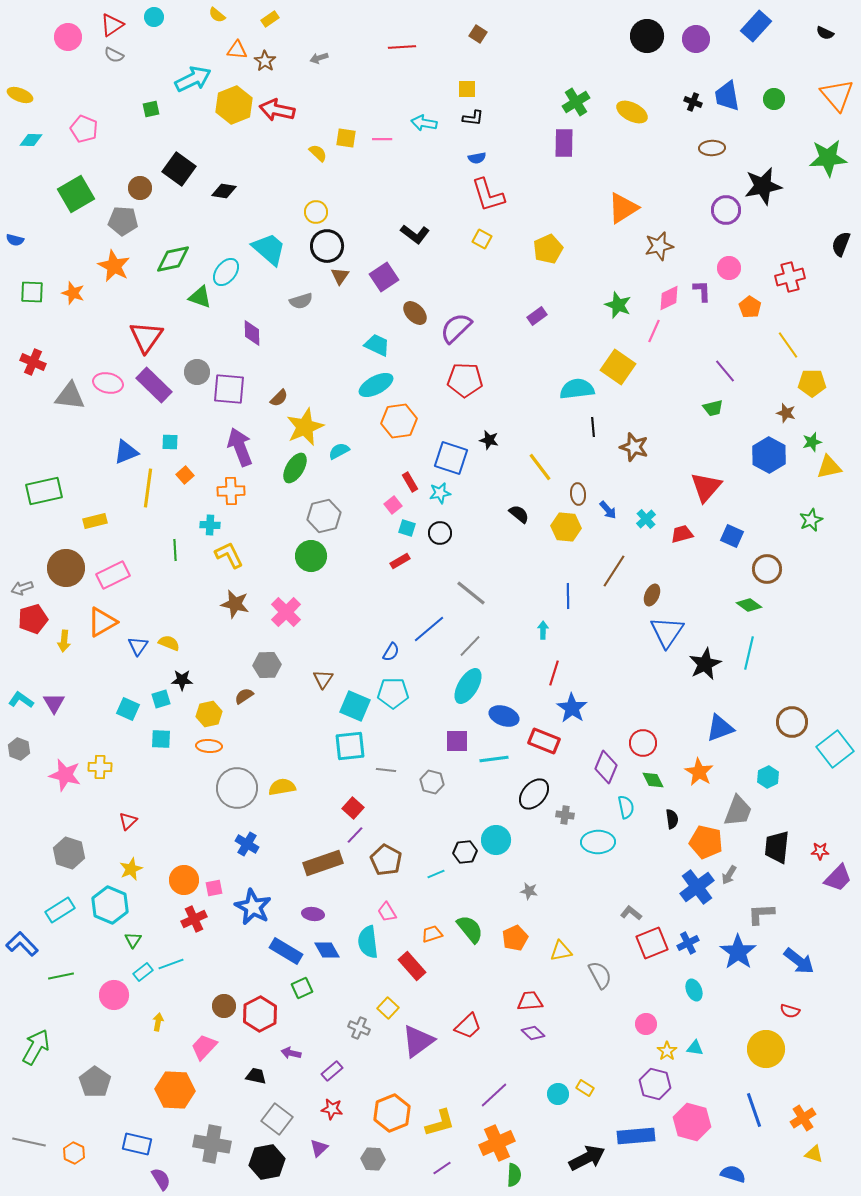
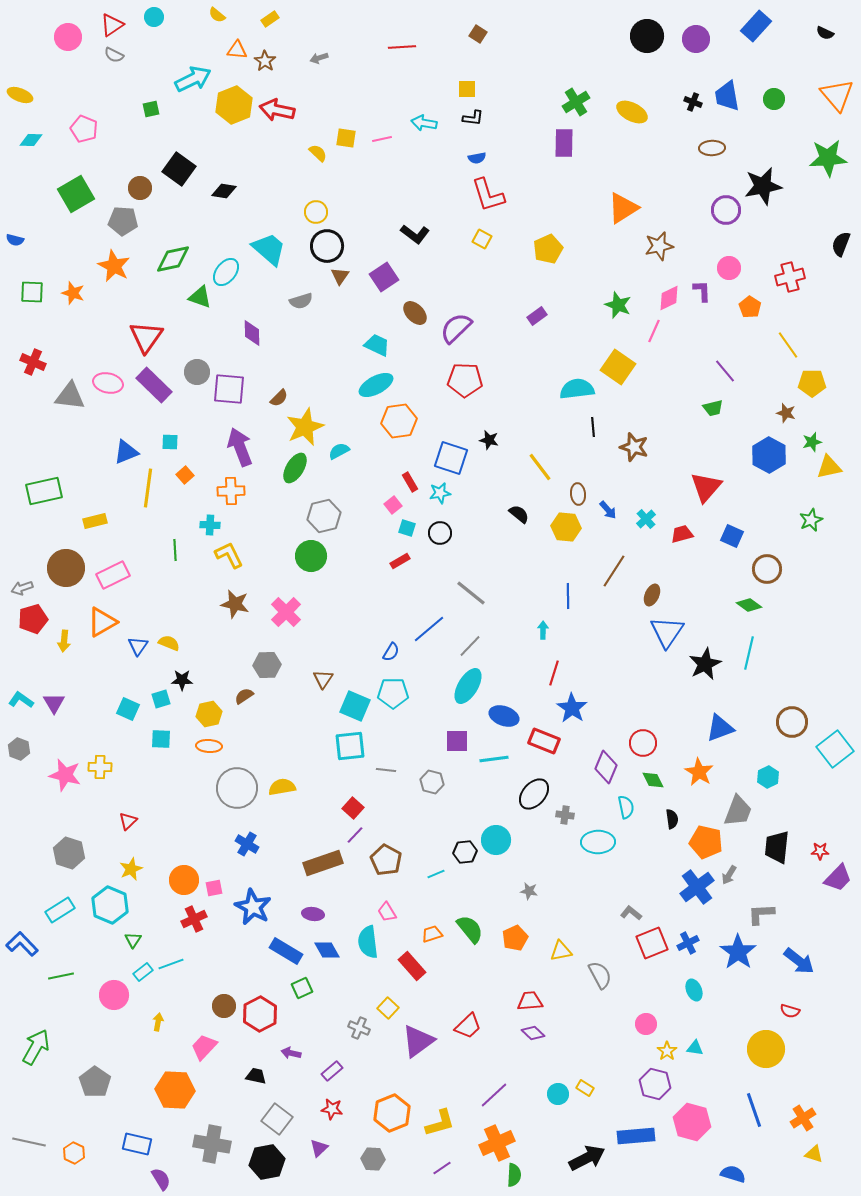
pink line at (382, 139): rotated 12 degrees counterclockwise
